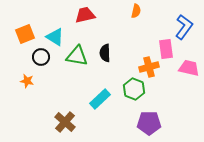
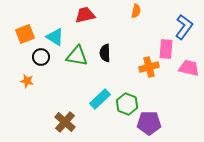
pink rectangle: rotated 12 degrees clockwise
green hexagon: moved 7 px left, 15 px down
